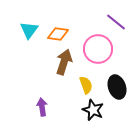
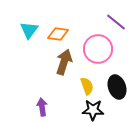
yellow semicircle: moved 1 px right, 1 px down
black star: rotated 20 degrees counterclockwise
